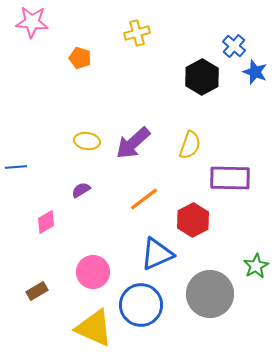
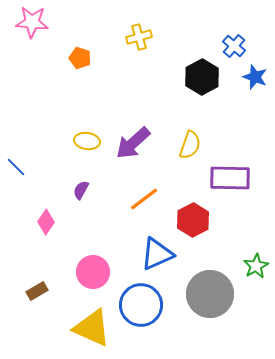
yellow cross: moved 2 px right, 4 px down
blue star: moved 5 px down
blue line: rotated 50 degrees clockwise
purple semicircle: rotated 30 degrees counterclockwise
pink diamond: rotated 25 degrees counterclockwise
yellow triangle: moved 2 px left
